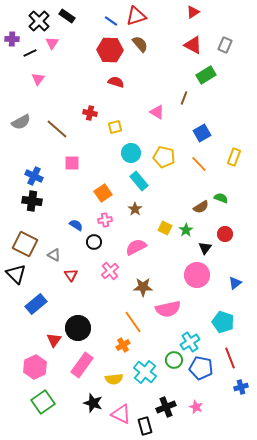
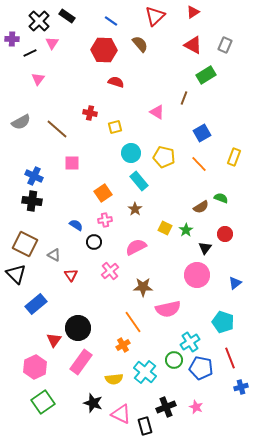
red triangle at (136, 16): moved 19 px right; rotated 25 degrees counterclockwise
red hexagon at (110, 50): moved 6 px left
pink rectangle at (82, 365): moved 1 px left, 3 px up
